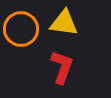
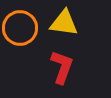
orange circle: moved 1 px left, 1 px up
